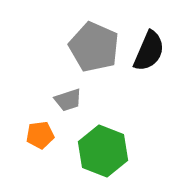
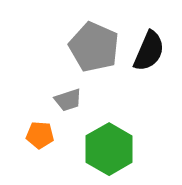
orange pentagon: rotated 12 degrees clockwise
green hexagon: moved 6 px right, 2 px up; rotated 9 degrees clockwise
